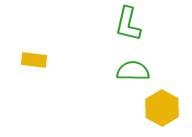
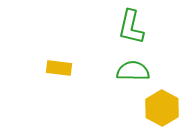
green L-shape: moved 3 px right, 3 px down
yellow rectangle: moved 25 px right, 8 px down
